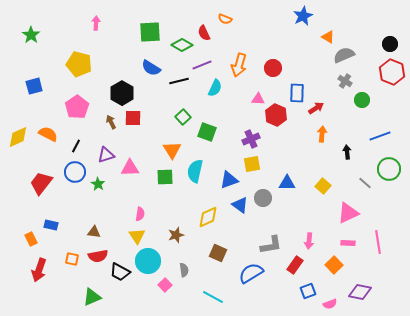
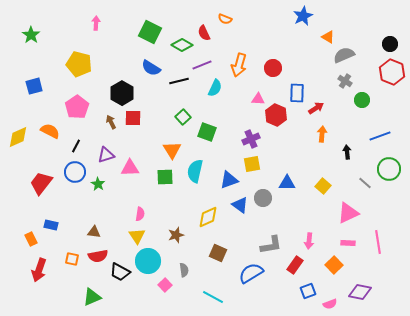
green square at (150, 32): rotated 30 degrees clockwise
orange semicircle at (48, 134): moved 2 px right, 3 px up
